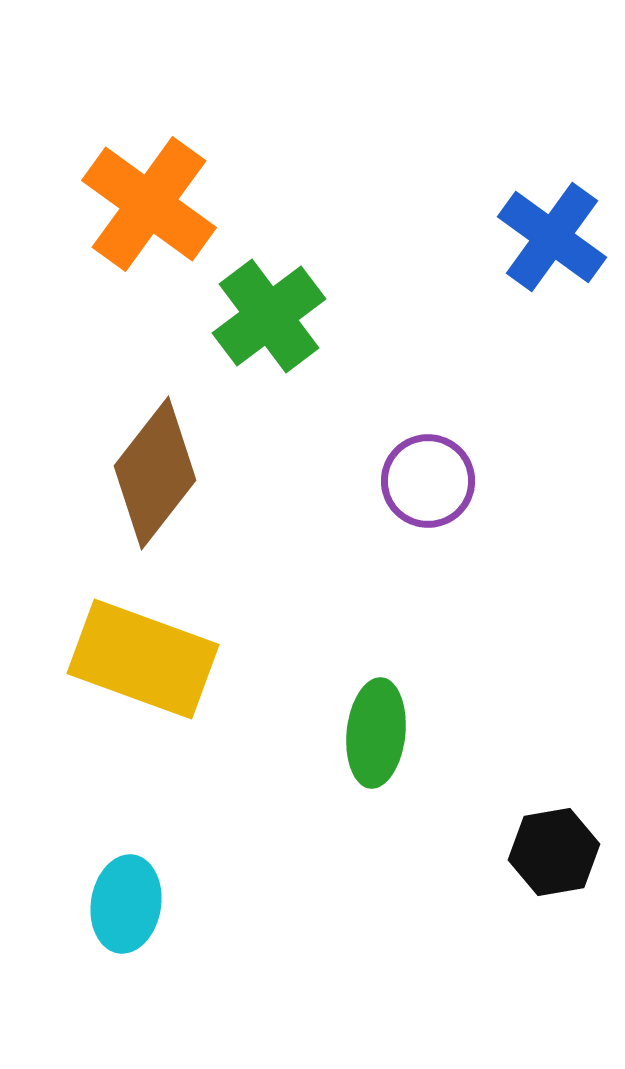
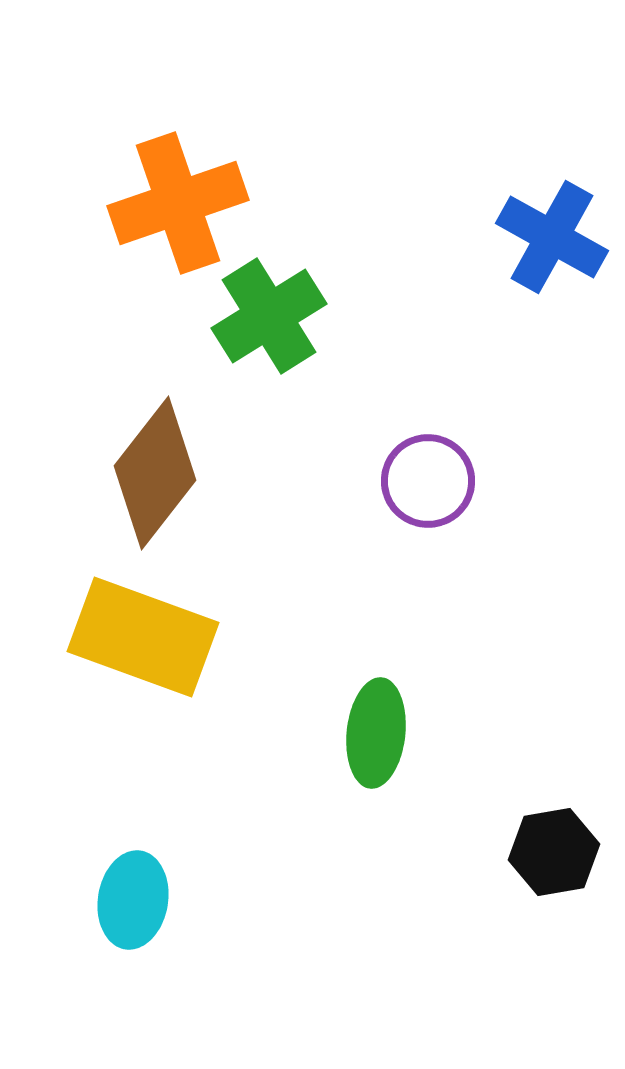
orange cross: moved 29 px right, 1 px up; rotated 35 degrees clockwise
blue cross: rotated 7 degrees counterclockwise
green cross: rotated 5 degrees clockwise
yellow rectangle: moved 22 px up
cyan ellipse: moved 7 px right, 4 px up
